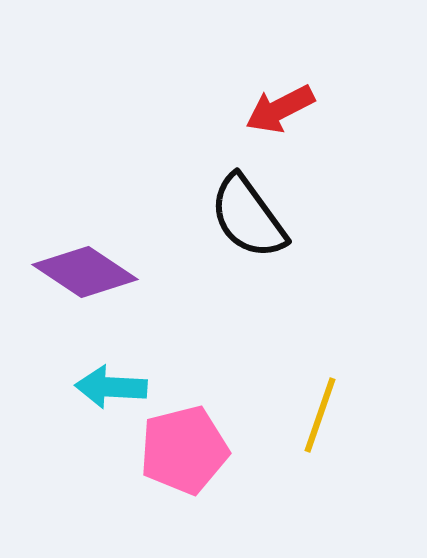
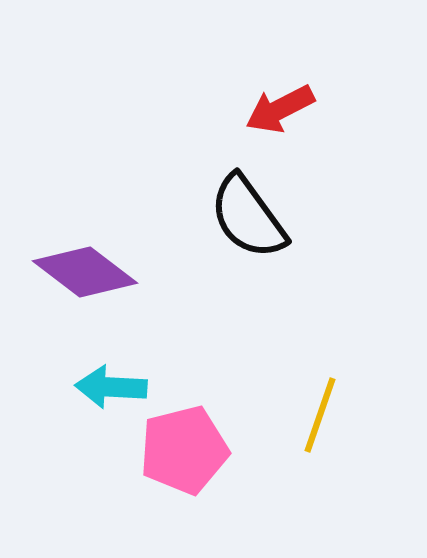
purple diamond: rotated 4 degrees clockwise
